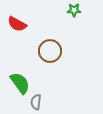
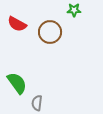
brown circle: moved 19 px up
green semicircle: moved 3 px left
gray semicircle: moved 1 px right, 1 px down
